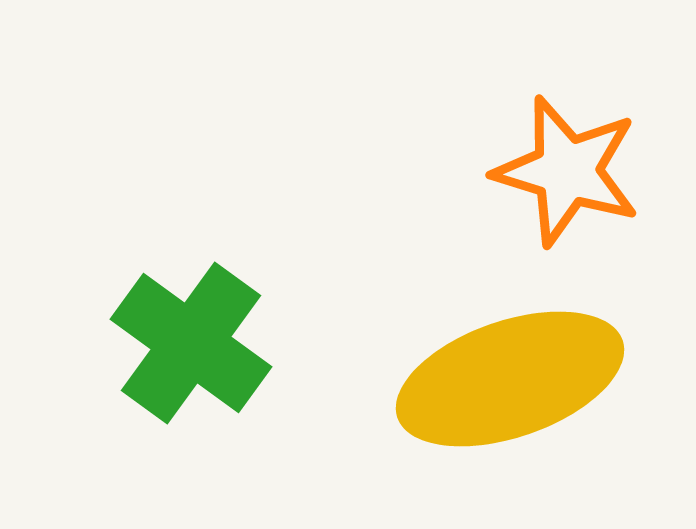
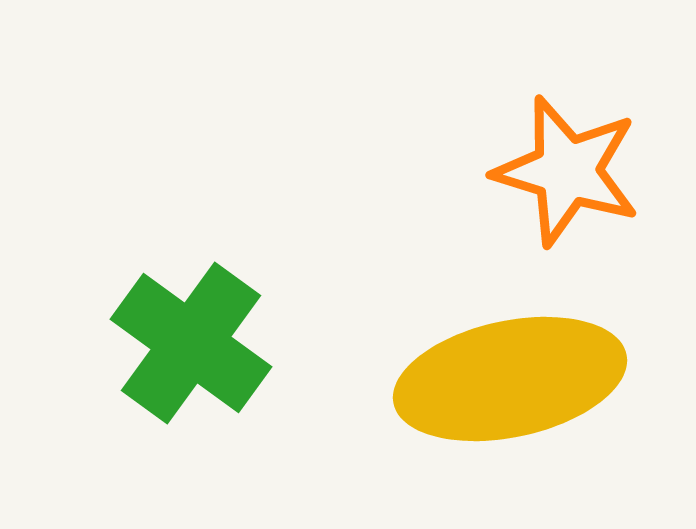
yellow ellipse: rotated 7 degrees clockwise
